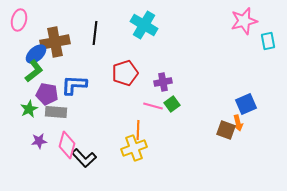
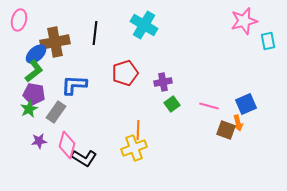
purple pentagon: moved 13 px left
pink line: moved 56 px right
gray rectangle: rotated 60 degrees counterclockwise
black L-shape: rotated 15 degrees counterclockwise
